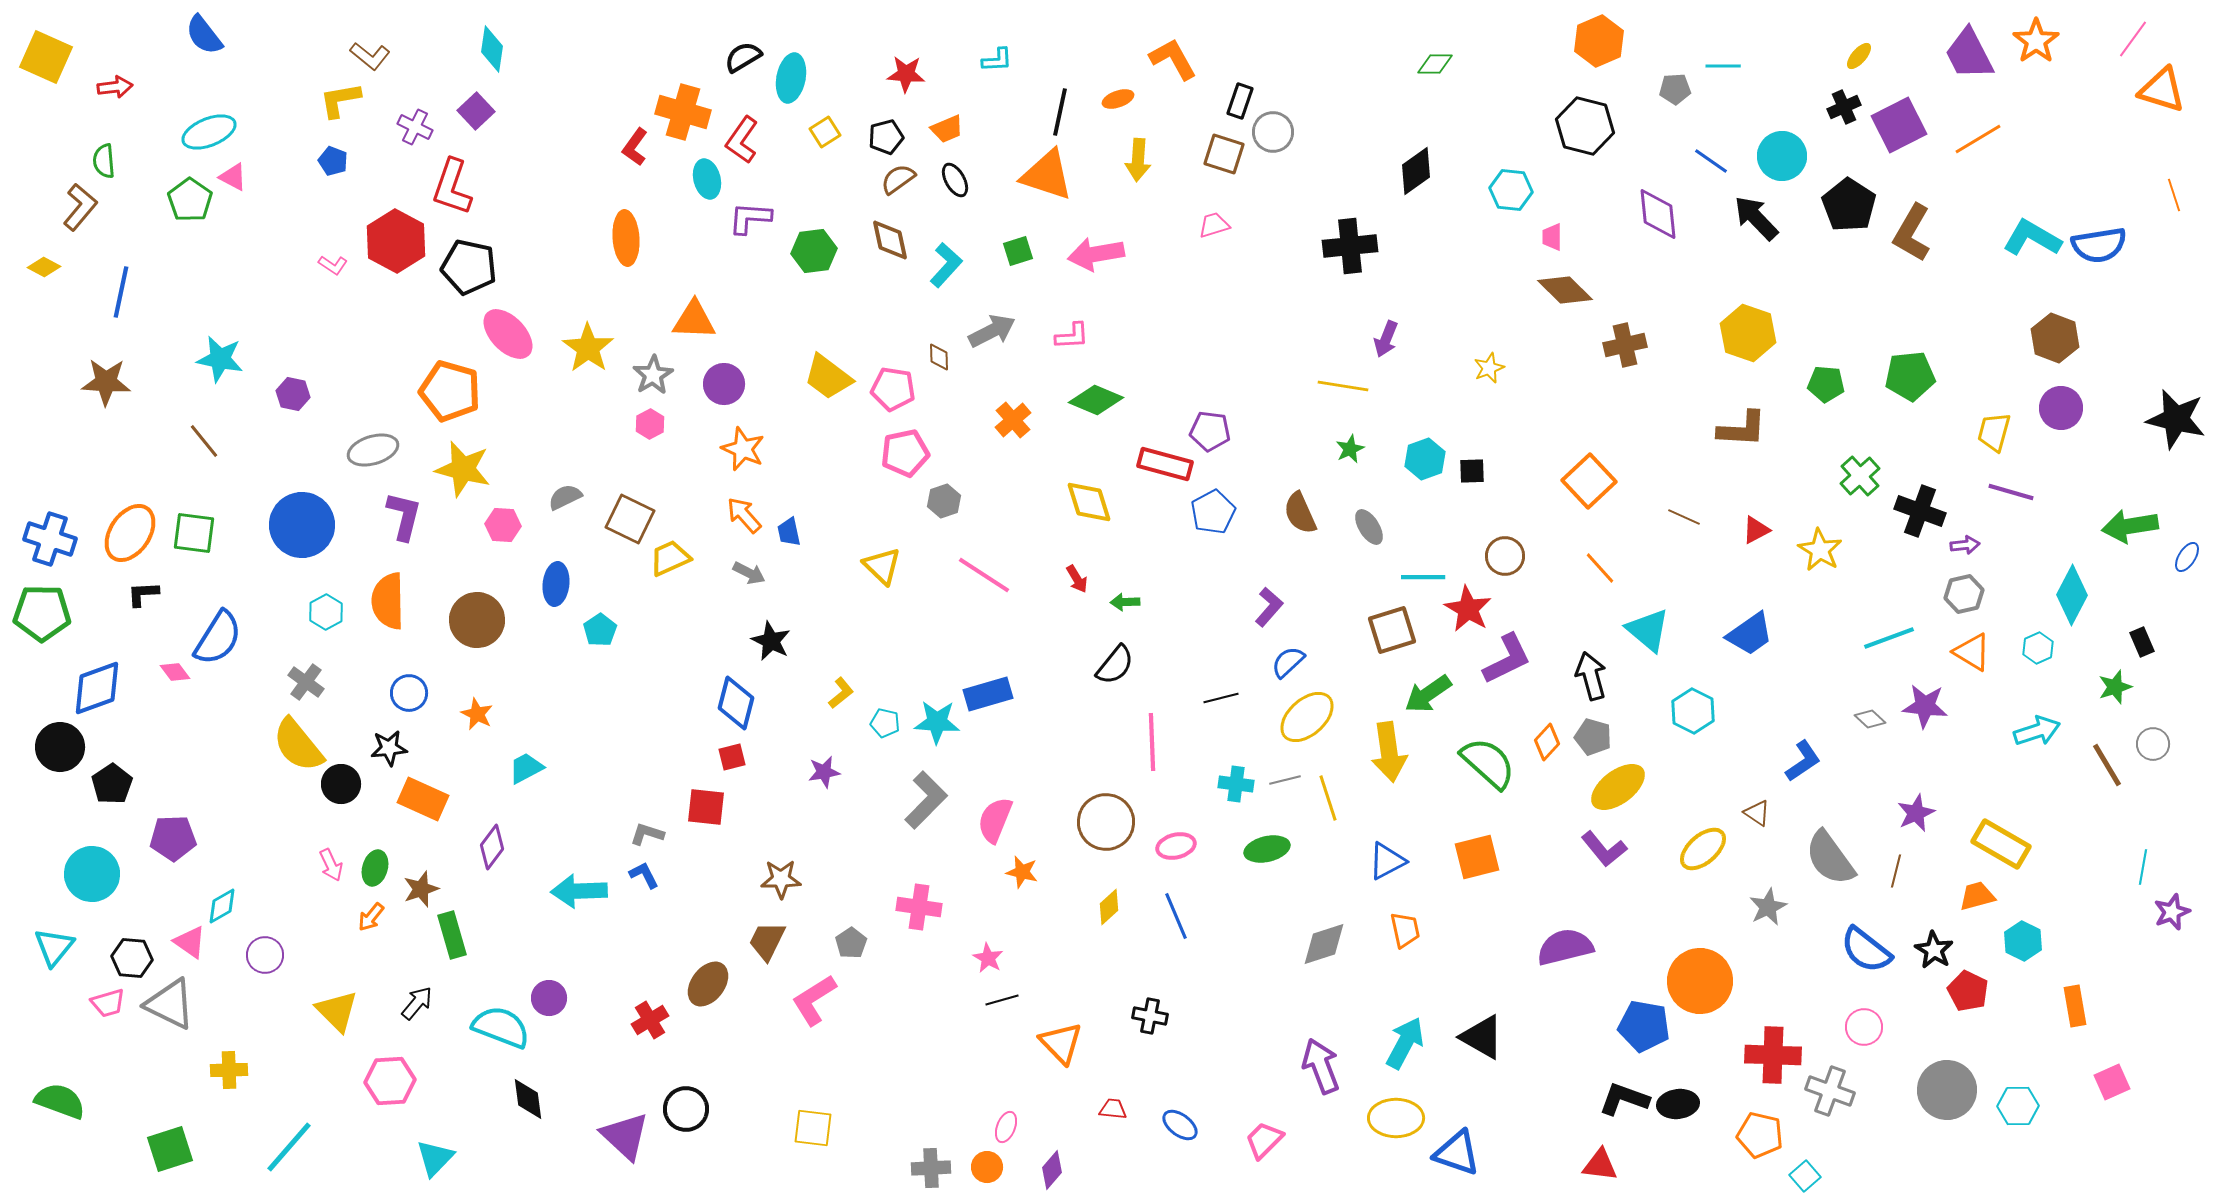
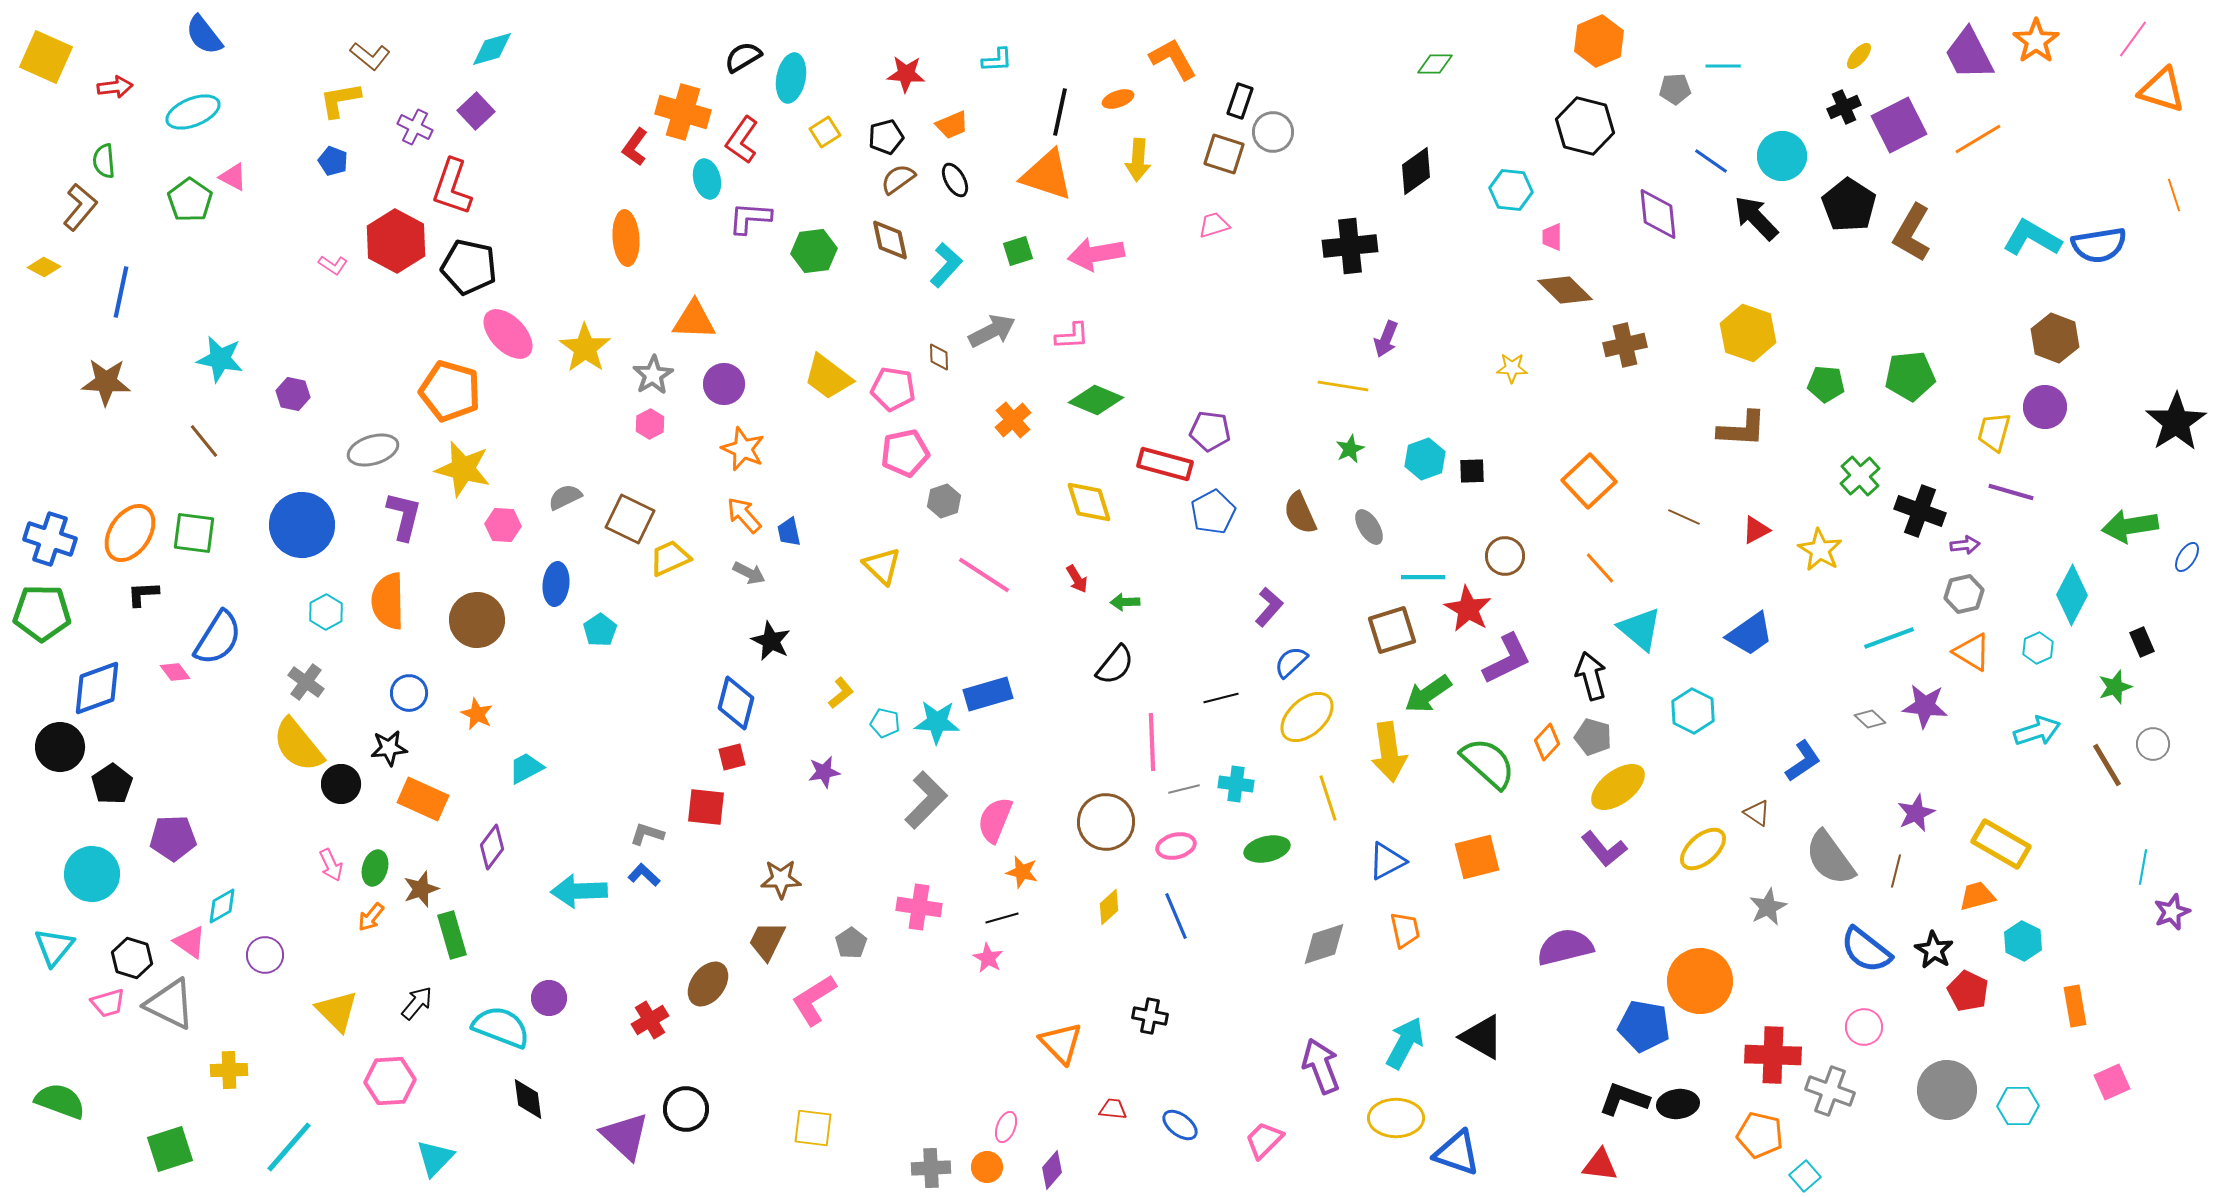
cyan diamond at (492, 49): rotated 66 degrees clockwise
orange trapezoid at (947, 129): moved 5 px right, 4 px up
cyan ellipse at (209, 132): moved 16 px left, 20 px up
yellow star at (588, 348): moved 3 px left
yellow star at (1489, 368): moved 23 px right; rotated 24 degrees clockwise
purple circle at (2061, 408): moved 16 px left, 1 px up
black star at (2176, 419): moved 3 px down; rotated 26 degrees clockwise
cyan triangle at (1648, 630): moved 8 px left, 1 px up
blue semicircle at (1288, 662): moved 3 px right
gray line at (1285, 780): moved 101 px left, 9 px down
blue L-shape at (644, 875): rotated 20 degrees counterclockwise
black hexagon at (132, 958): rotated 12 degrees clockwise
black line at (1002, 1000): moved 82 px up
